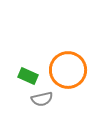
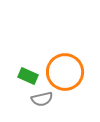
orange circle: moved 3 px left, 2 px down
